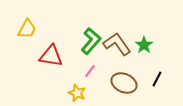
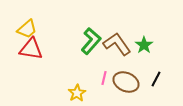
yellow trapezoid: rotated 20 degrees clockwise
red triangle: moved 20 px left, 7 px up
pink line: moved 14 px right, 7 px down; rotated 24 degrees counterclockwise
black line: moved 1 px left
brown ellipse: moved 2 px right, 1 px up
yellow star: rotated 18 degrees clockwise
